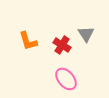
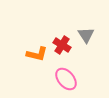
gray triangle: moved 1 px down
orange L-shape: moved 9 px right, 13 px down; rotated 60 degrees counterclockwise
